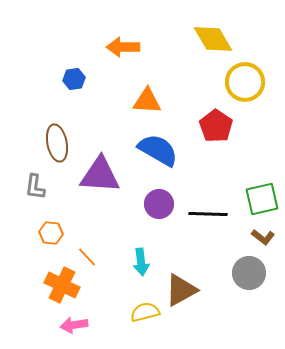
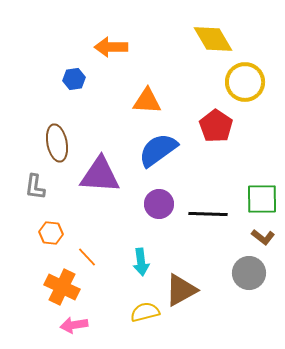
orange arrow: moved 12 px left
blue semicircle: rotated 66 degrees counterclockwise
green square: rotated 12 degrees clockwise
orange cross: moved 2 px down
